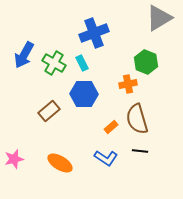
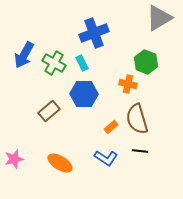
orange cross: rotated 24 degrees clockwise
